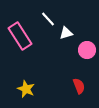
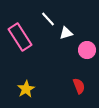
pink rectangle: moved 1 px down
yellow star: rotated 18 degrees clockwise
